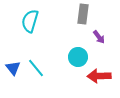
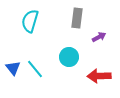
gray rectangle: moved 6 px left, 4 px down
purple arrow: rotated 80 degrees counterclockwise
cyan circle: moved 9 px left
cyan line: moved 1 px left, 1 px down
